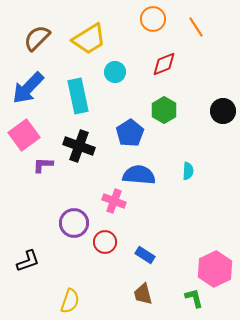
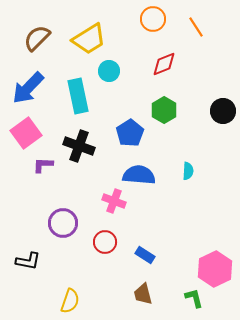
cyan circle: moved 6 px left, 1 px up
pink square: moved 2 px right, 2 px up
purple circle: moved 11 px left
black L-shape: rotated 30 degrees clockwise
